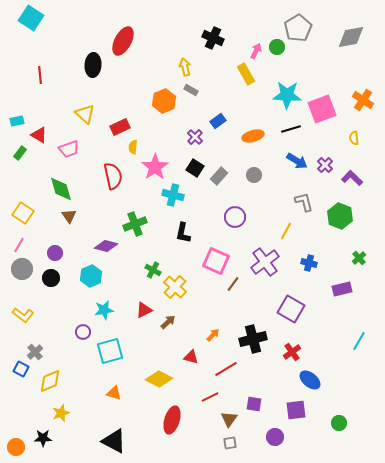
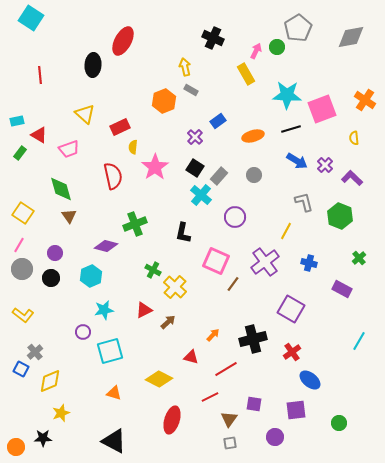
orange cross at (363, 100): moved 2 px right
cyan cross at (173, 195): moved 28 px right; rotated 25 degrees clockwise
purple rectangle at (342, 289): rotated 42 degrees clockwise
